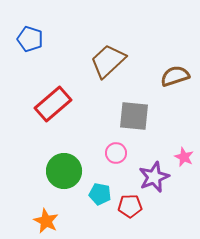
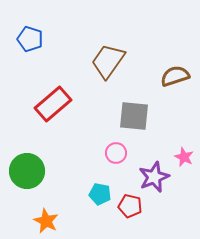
brown trapezoid: rotated 12 degrees counterclockwise
green circle: moved 37 px left
red pentagon: rotated 15 degrees clockwise
